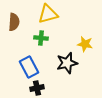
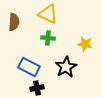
yellow triangle: rotated 40 degrees clockwise
green cross: moved 7 px right
black star: moved 1 px left, 4 px down; rotated 15 degrees counterclockwise
blue rectangle: rotated 35 degrees counterclockwise
